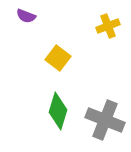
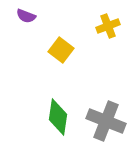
yellow square: moved 3 px right, 8 px up
green diamond: moved 6 px down; rotated 9 degrees counterclockwise
gray cross: moved 1 px right, 1 px down
